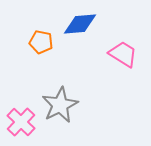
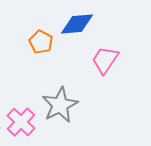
blue diamond: moved 3 px left
orange pentagon: rotated 15 degrees clockwise
pink trapezoid: moved 18 px left, 6 px down; rotated 88 degrees counterclockwise
